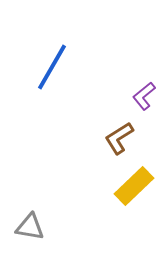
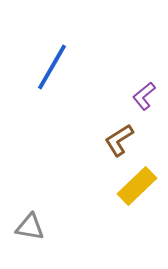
brown L-shape: moved 2 px down
yellow rectangle: moved 3 px right
